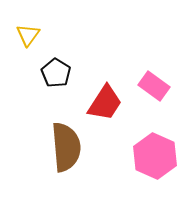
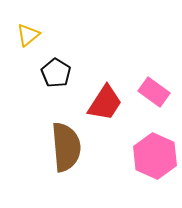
yellow triangle: rotated 15 degrees clockwise
pink rectangle: moved 6 px down
